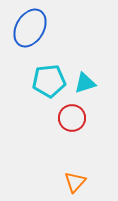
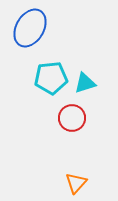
cyan pentagon: moved 2 px right, 3 px up
orange triangle: moved 1 px right, 1 px down
